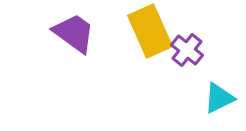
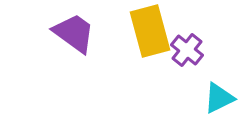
yellow rectangle: rotated 9 degrees clockwise
